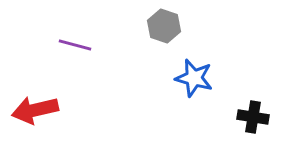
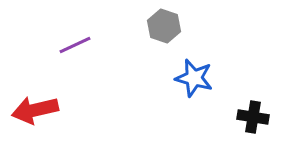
purple line: rotated 40 degrees counterclockwise
